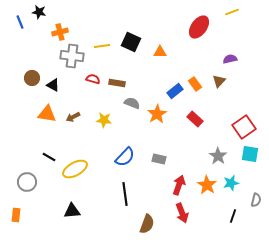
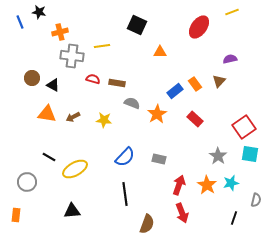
black square at (131, 42): moved 6 px right, 17 px up
black line at (233, 216): moved 1 px right, 2 px down
